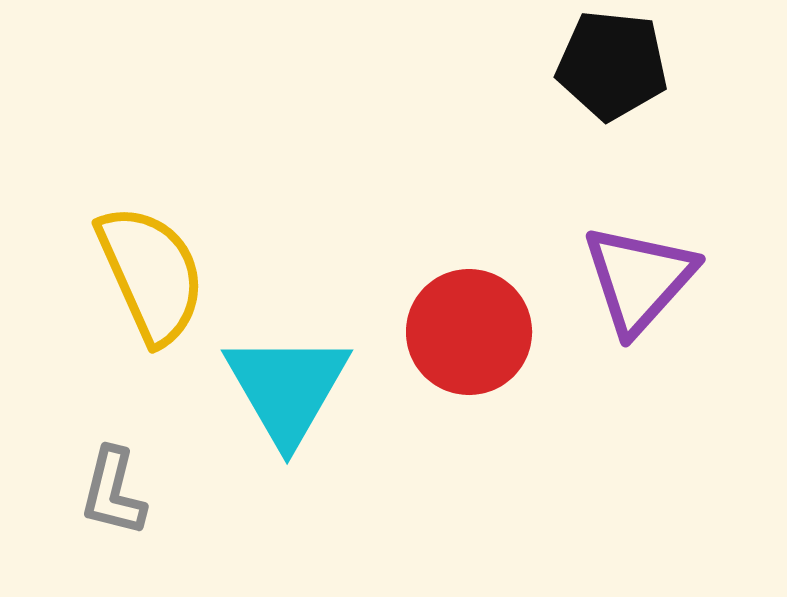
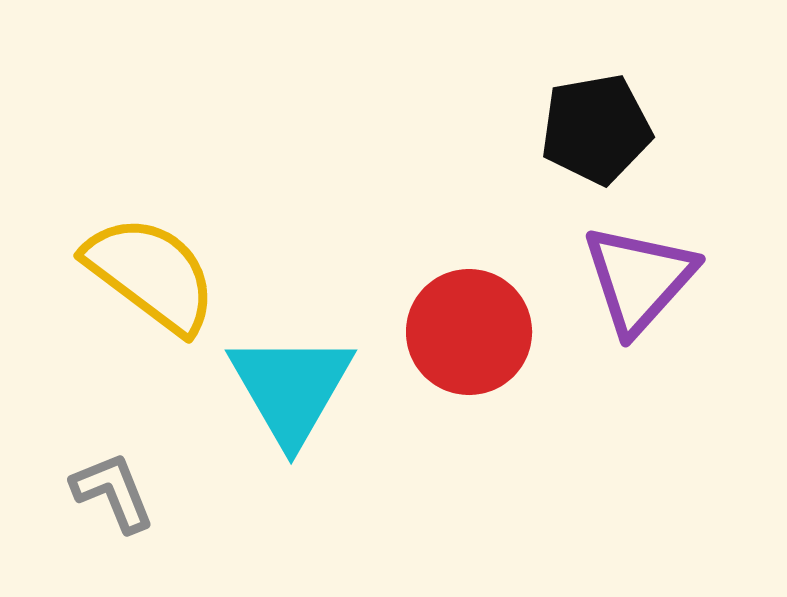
black pentagon: moved 16 px left, 64 px down; rotated 16 degrees counterclockwise
yellow semicircle: rotated 29 degrees counterclockwise
cyan triangle: moved 4 px right
gray L-shape: rotated 144 degrees clockwise
